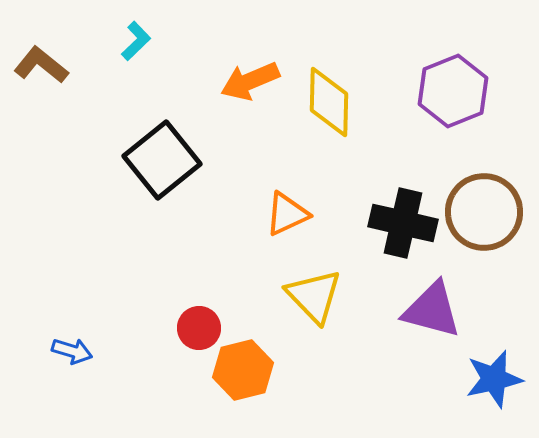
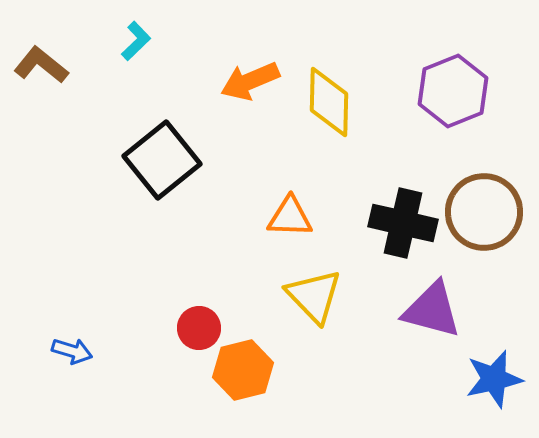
orange triangle: moved 3 px right, 3 px down; rotated 27 degrees clockwise
